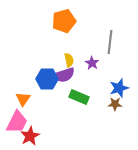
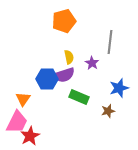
yellow semicircle: moved 3 px up
brown star: moved 7 px left, 7 px down; rotated 16 degrees counterclockwise
